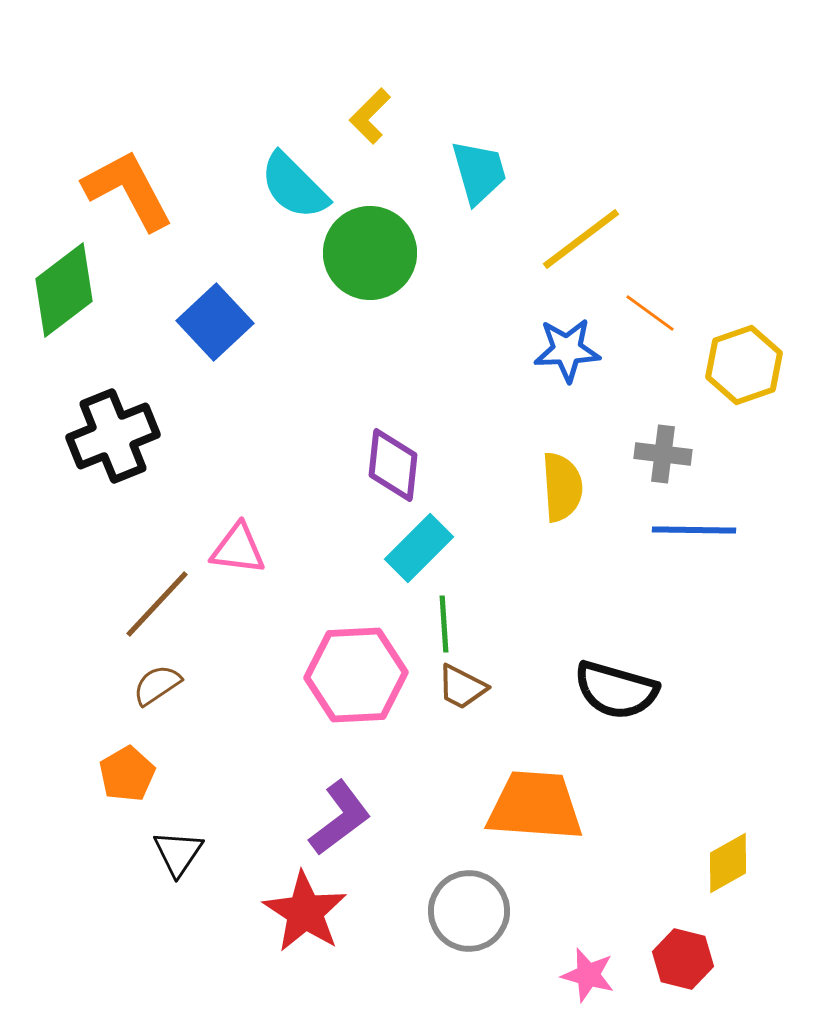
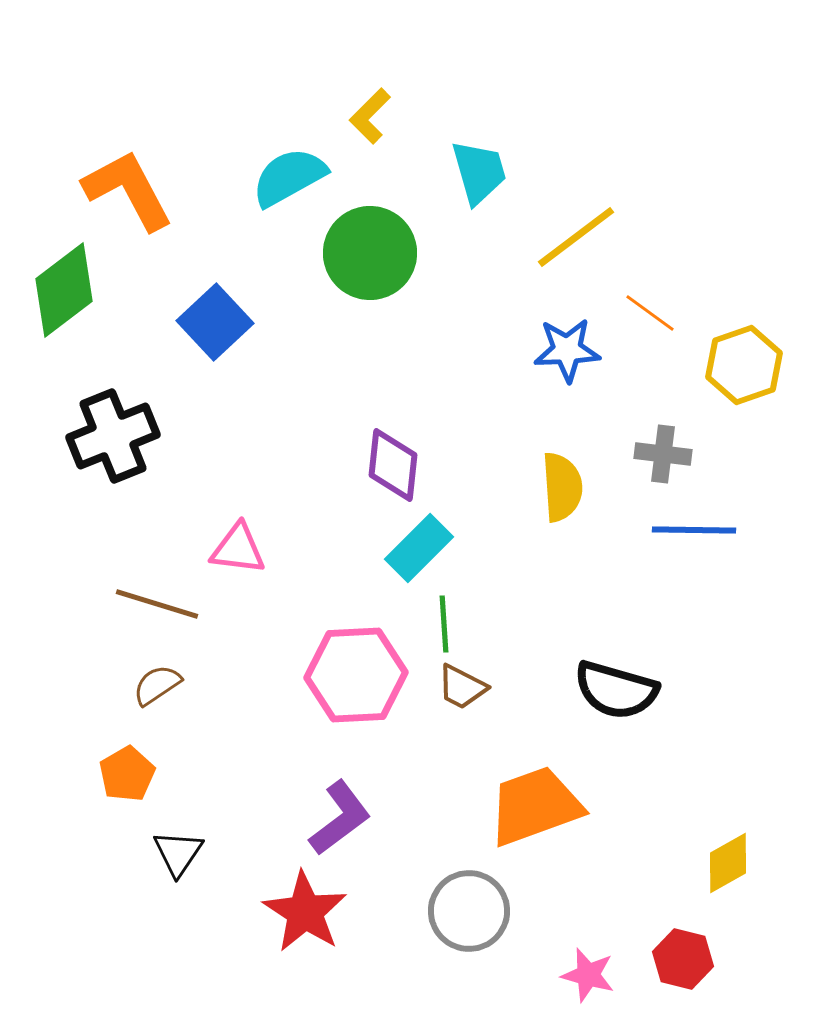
cyan semicircle: moved 5 px left, 9 px up; rotated 106 degrees clockwise
yellow line: moved 5 px left, 2 px up
brown line: rotated 64 degrees clockwise
orange trapezoid: rotated 24 degrees counterclockwise
